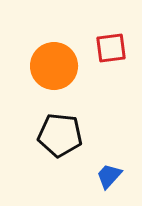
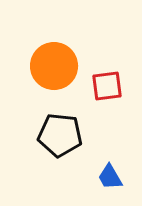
red square: moved 4 px left, 38 px down
blue trapezoid: moved 1 px right, 1 px down; rotated 72 degrees counterclockwise
